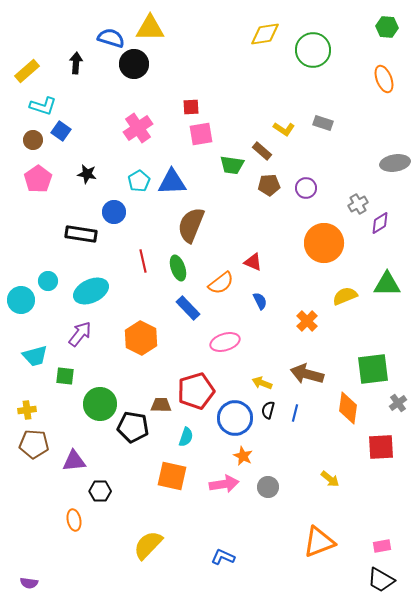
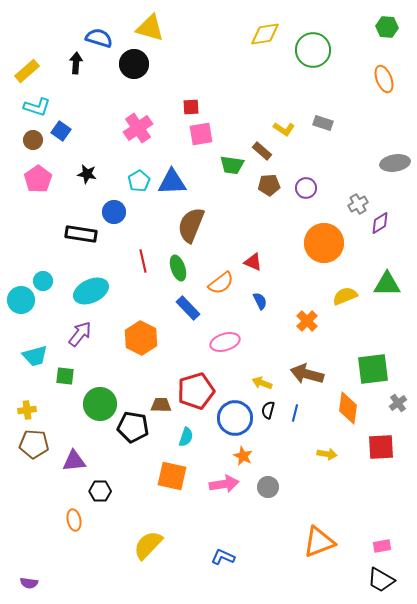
yellow triangle at (150, 28): rotated 16 degrees clockwise
blue semicircle at (111, 38): moved 12 px left
cyan L-shape at (43, 106): moved 6 px left, 1 px down
cyan circle at (48, 281): moved 5 px left
yellow arrow at (330, 479): moved 3 px left, 25 px up; rotated 30 degrees counterclockwise
